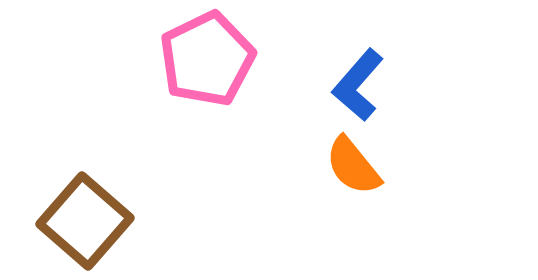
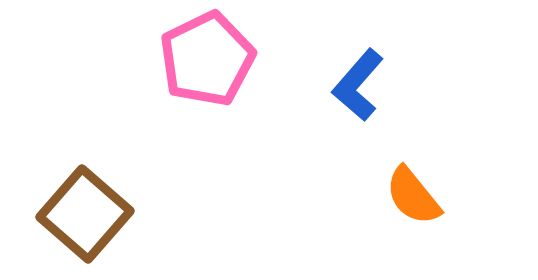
orange semicircle: moved 60 px right, 30 px down
brown square: moved 7 px up
